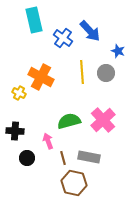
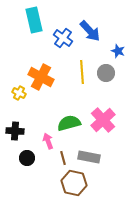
green semicircle: moved 2 px down
